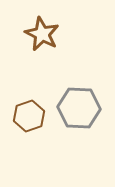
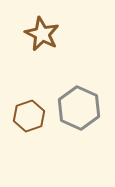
gray hexagon: rotated 21 degrees clockwise
